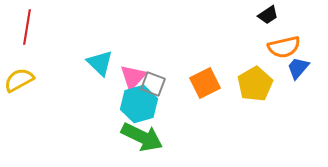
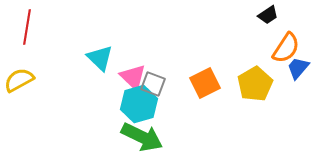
orange semicircle: moved 2 px right, 1 px down; rotated 44 degrees counterclockwise
cyan triangle: moved 5 px up
pink triangle: rotated 28 degrees counterclockwise
